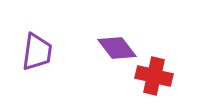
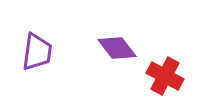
red cross: moved 11 px right; rotated 15 degrees clockwise
